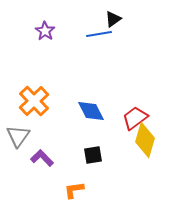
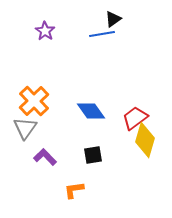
blue line: moved 3 px right
blue diamond: rotated 8 degrees counterclockwise
gray triangle: moved 7 px right, 8 px up
purple L-shape: moved 3 px right, 1 px up
